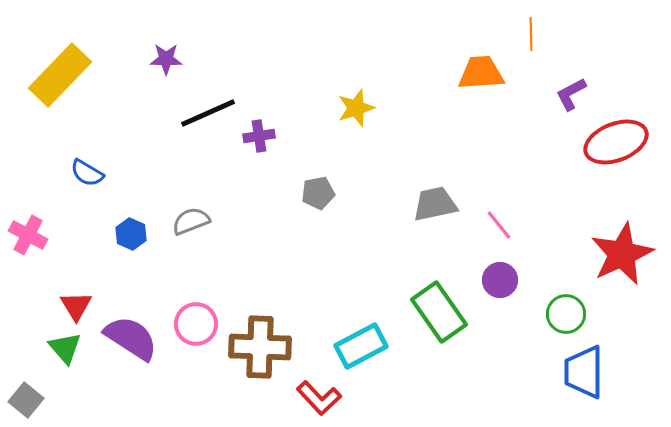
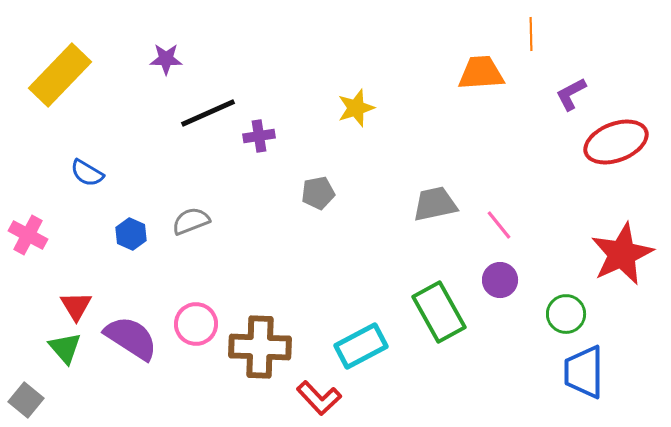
green rectangle: rotated 6 degrees clockwise
